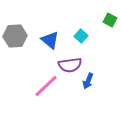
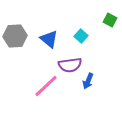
blue triangle: moved 1 px left, 1 px up
